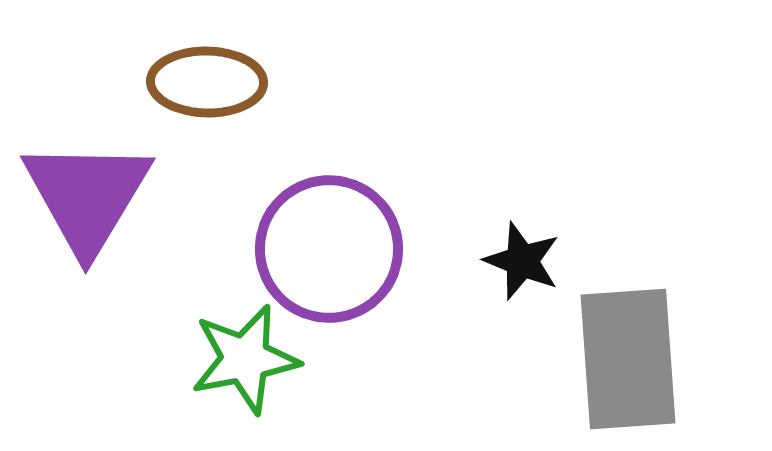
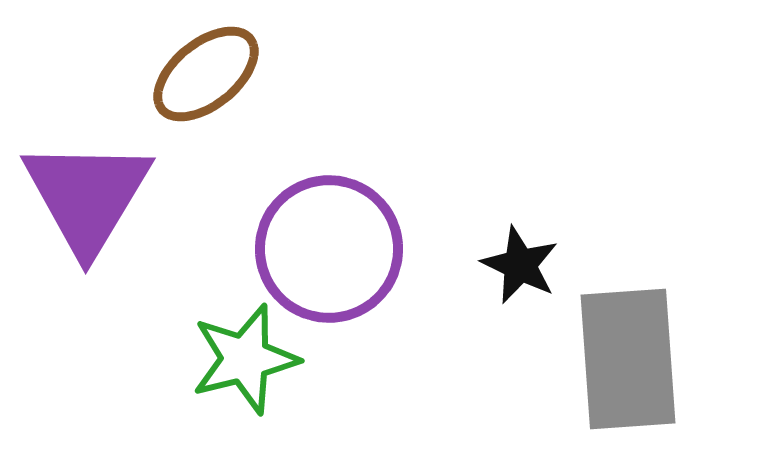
brown ellipse: moved 1 px left, 8 px up; rotated 40 degrees counterclockwise
black star: moved 2 px left, 4 px down; rotated 4 degrees clockwise
green star: rotated 3 degrees counterclockwise
